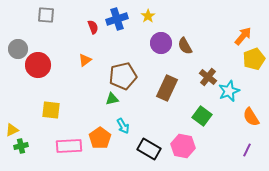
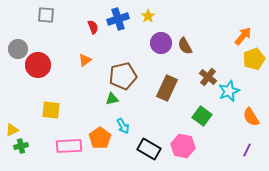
blue cross: moved 1 px right
